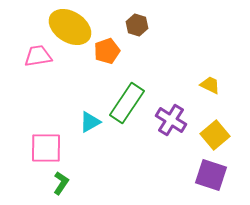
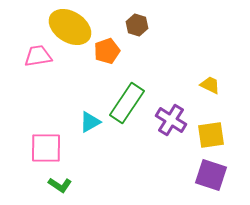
yellow square: moved 4 px left; rotated 32 degrees clockwise
green L-shape: moved 1 px left, 2 px down; rotated 90 degrees clockwise
